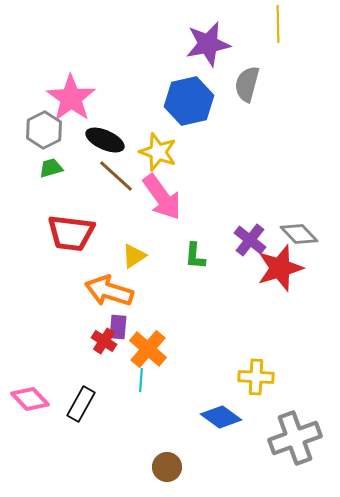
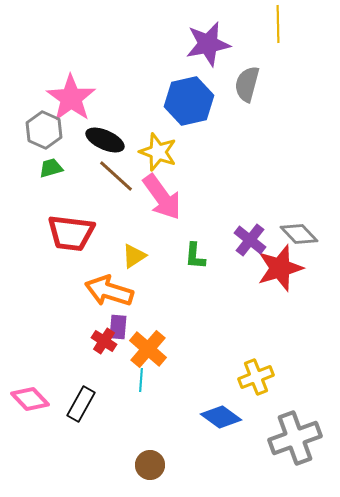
gray hexagon: rotated 9 degrees counterclockwise
yellow cross: rotated 24 degrees counterclockwise
brown circle: moved 17 px left, 2 px up
